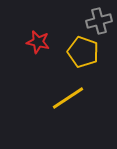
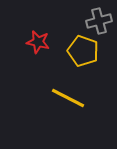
yellow pentagon: moved 1 px up
yellow line: rotated 60 degrees clockwise
